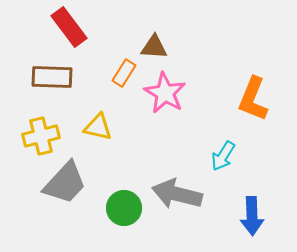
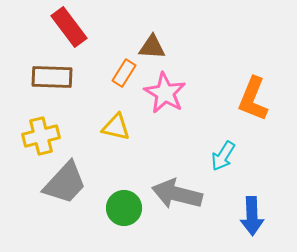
brown triangle: moved 2 px left
yellow triangle: moved 18 px right
